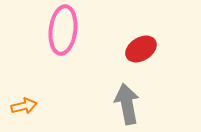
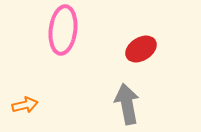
orange arrow: moved 1 px right, 1 px up
